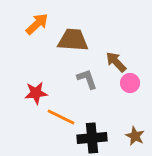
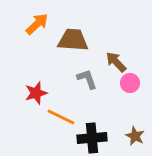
red star: rotated 10 degrees counterclockwise
